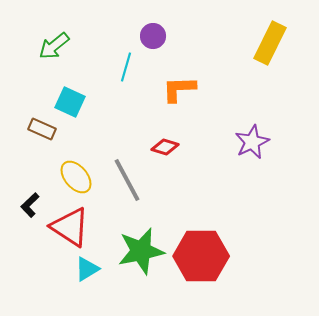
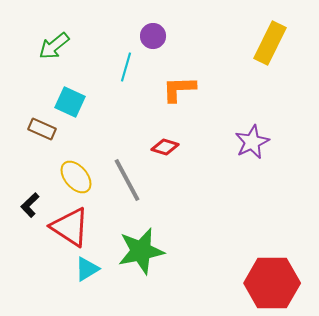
red hexagon: moved 71 px right, 27 px down
